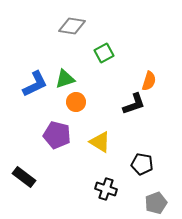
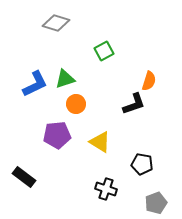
gray diamond: moved 16 px left, 3 px up; rotated 8 degrees clockwise
green square: moved 2 px up
orange circle: moved 2 px down
purple pentagon: rotated 20 degrees counterclockwise
